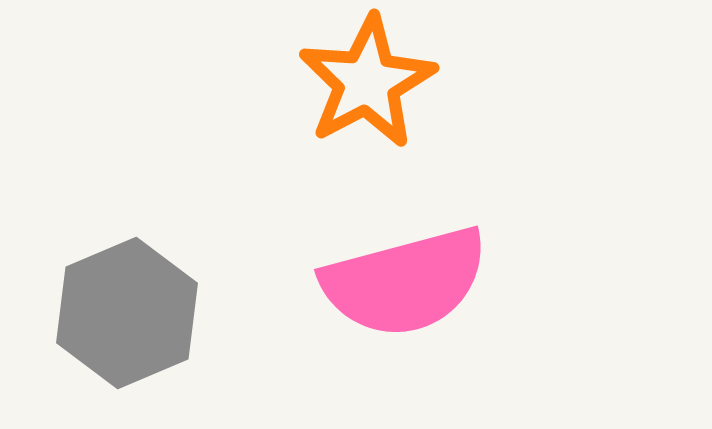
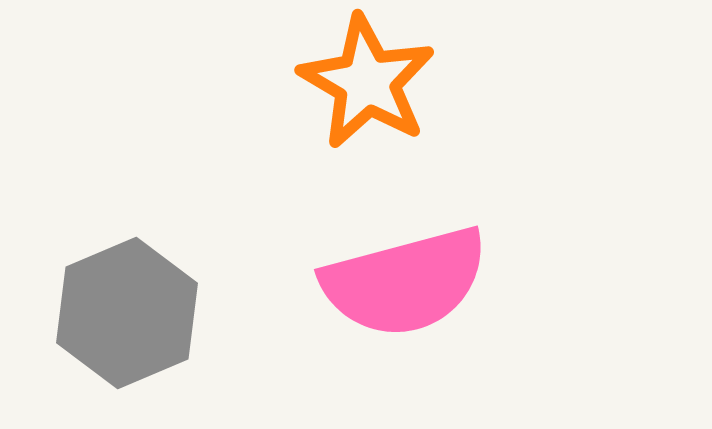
orange star: rotated 14 degrees counterclockwise
